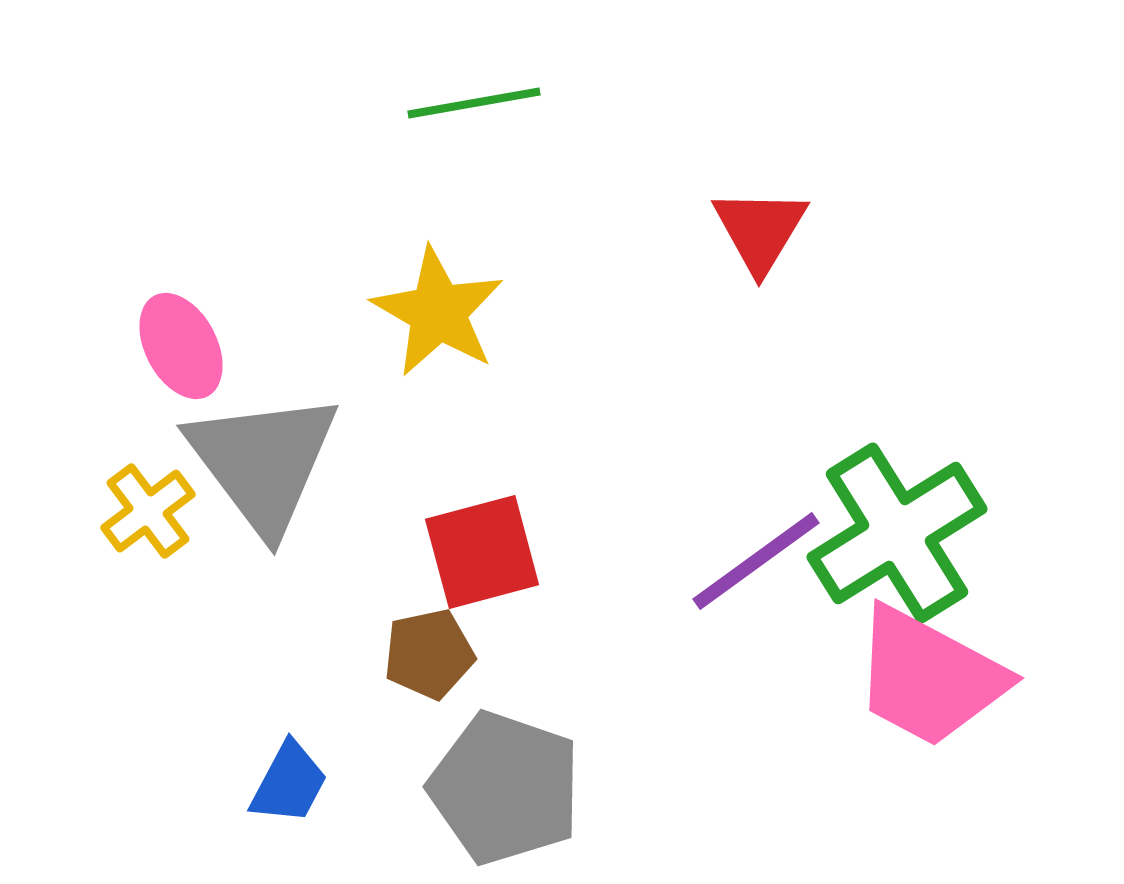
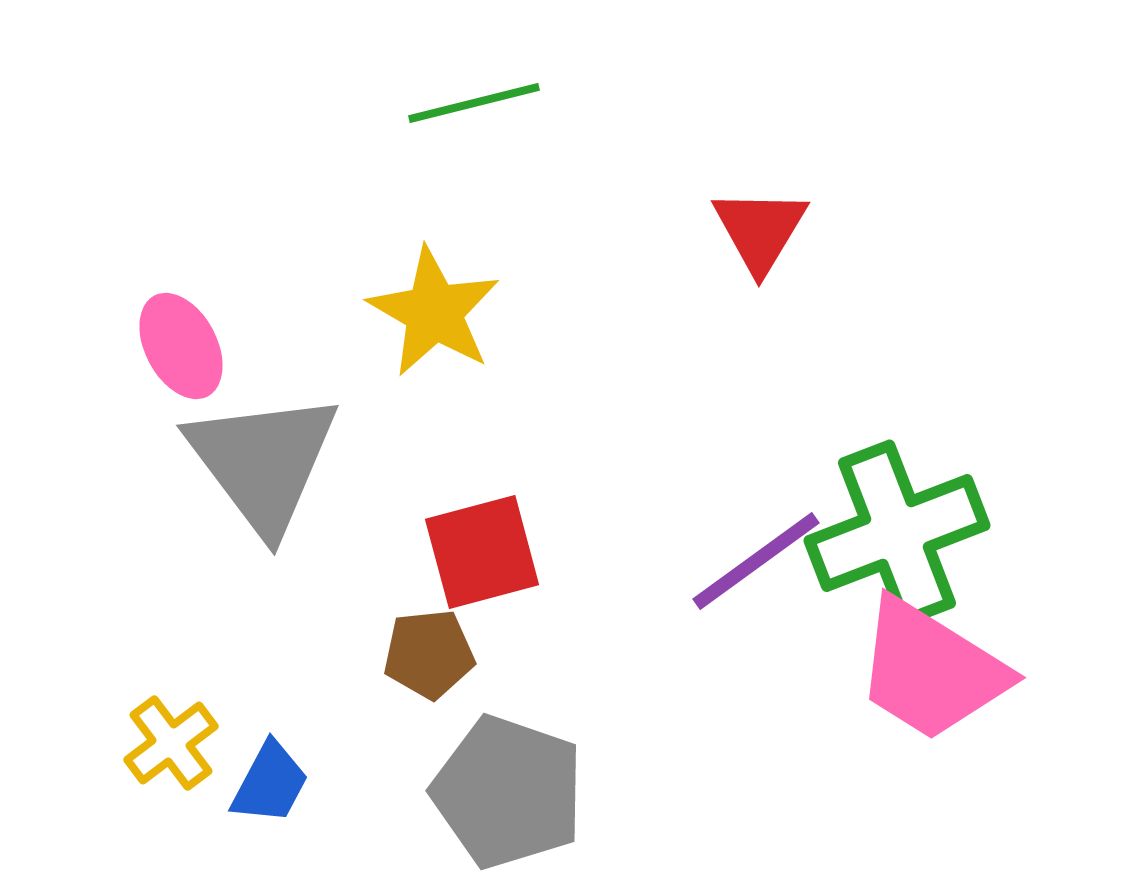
green line: rotated 4 degrees counterclockwise
yellow star: moved 4 px left
yellow cross: moved 23 px right, 232 px down
green cross: rotated 11 degrees clockwise
brown pentagon: rotated 6 degrees clockwise
pink trapezoid: moved 2 px right, 7 px up; rotated 4 degrees clockwise
blue trapezoid: moved 19 px left
gray pentagon: moved 3 px right, 4 px down
